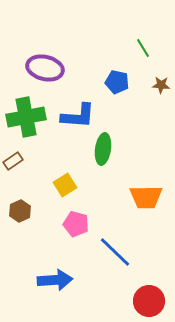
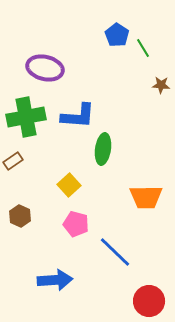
blue pentagon: moved 47 px up; rotated 20 degrees clockwise
yellow square: moved 4 px right; rotated 10 degrees counterclockwise
brown hexagon: moved 5 px down; rotated 10 degrees counterclockwise
